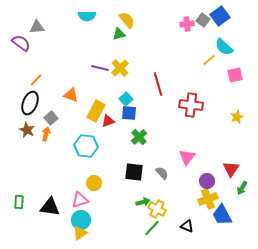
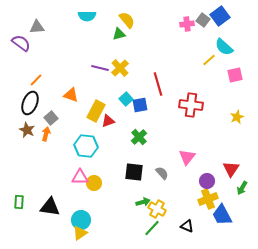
blue square at (129, 113): moved 11 px right, 8 px up; rotated 14 degrees counterclockwise
pink triangle at (80, 200): moved 23 px up; rotated 18 degrees clockwise
